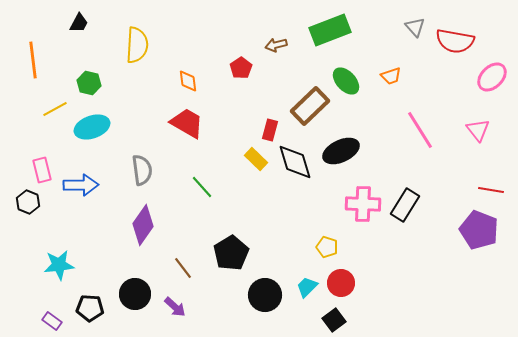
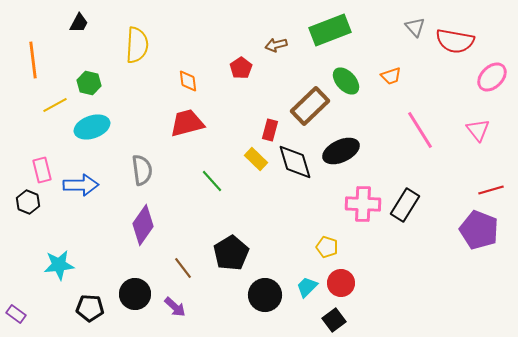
yellow line at (55, 109): moved 4 px up
red trapezoid at (187, 123): rotated 45 degrees counterclockwise
green line at (202, 187): moved 10 px right, 6 px up
red line at (491, 190): rotated 25 degrees counterclockwise
purple rectangle at (52, 321): moved 36 px left, 7 px up
